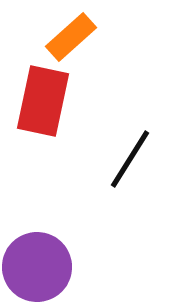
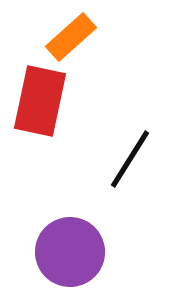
red rectangle: moved 3 px left
purple circle: moved 33 px right, 15 px up
